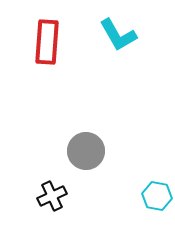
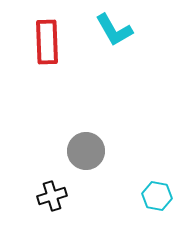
cyan L-shape: moved 4 px left, 5 px up
red rectangle: rotated 6 degrees counterclockwise
black cross: rotated 8 degrees clockwise
